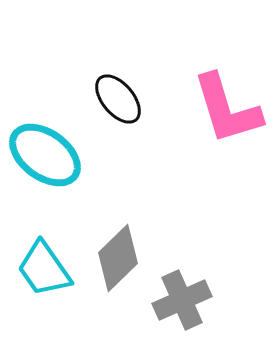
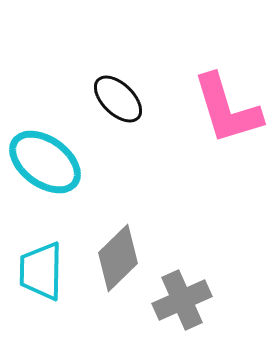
black ellipse: rotated 6 degrees counterclockwise
cyan ellipse: moved 7 px down
cyan trapezoid: moved 3 px left, 2 px down; rotated 36 degrees clockwise
